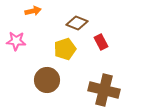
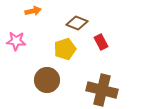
brown cross: moved 2 px left
